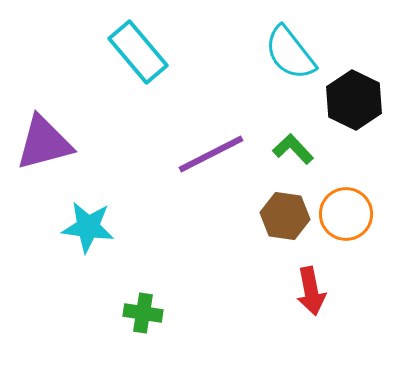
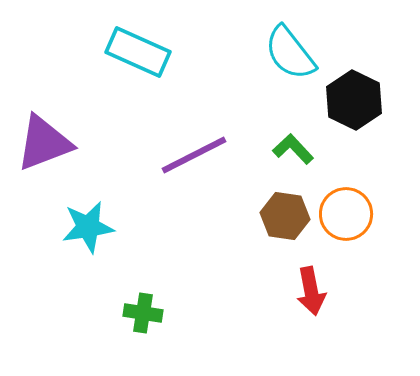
cyan rectangle: rotated 26 degrees counterclockwise
purple triangle: rotated 6 degrees counterclockwise
purple line: moved 17 px left, 1 px down
cyan star: rotated 16 degrees counterclockwise
